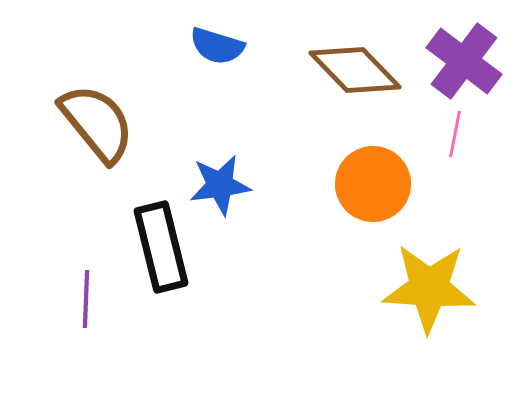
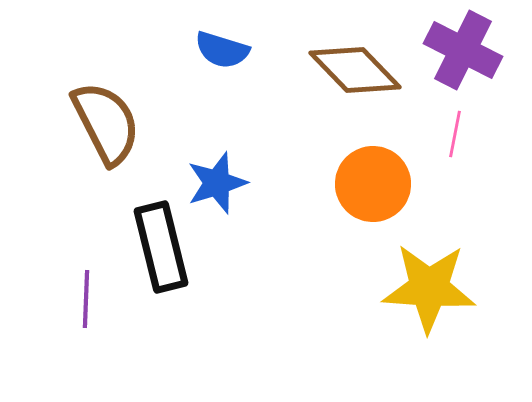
blue semicircle: moved 5 px right, 4 px down
purple cross: moved 1 px left, 11 px up; rotated 10 degrees counterclockwise
brown semicircle: moved 9 px right; rotated 12 degrees clockwise
blue star: moved 3 px left, 2 px up; rotated 10 degrees counterclockwise
